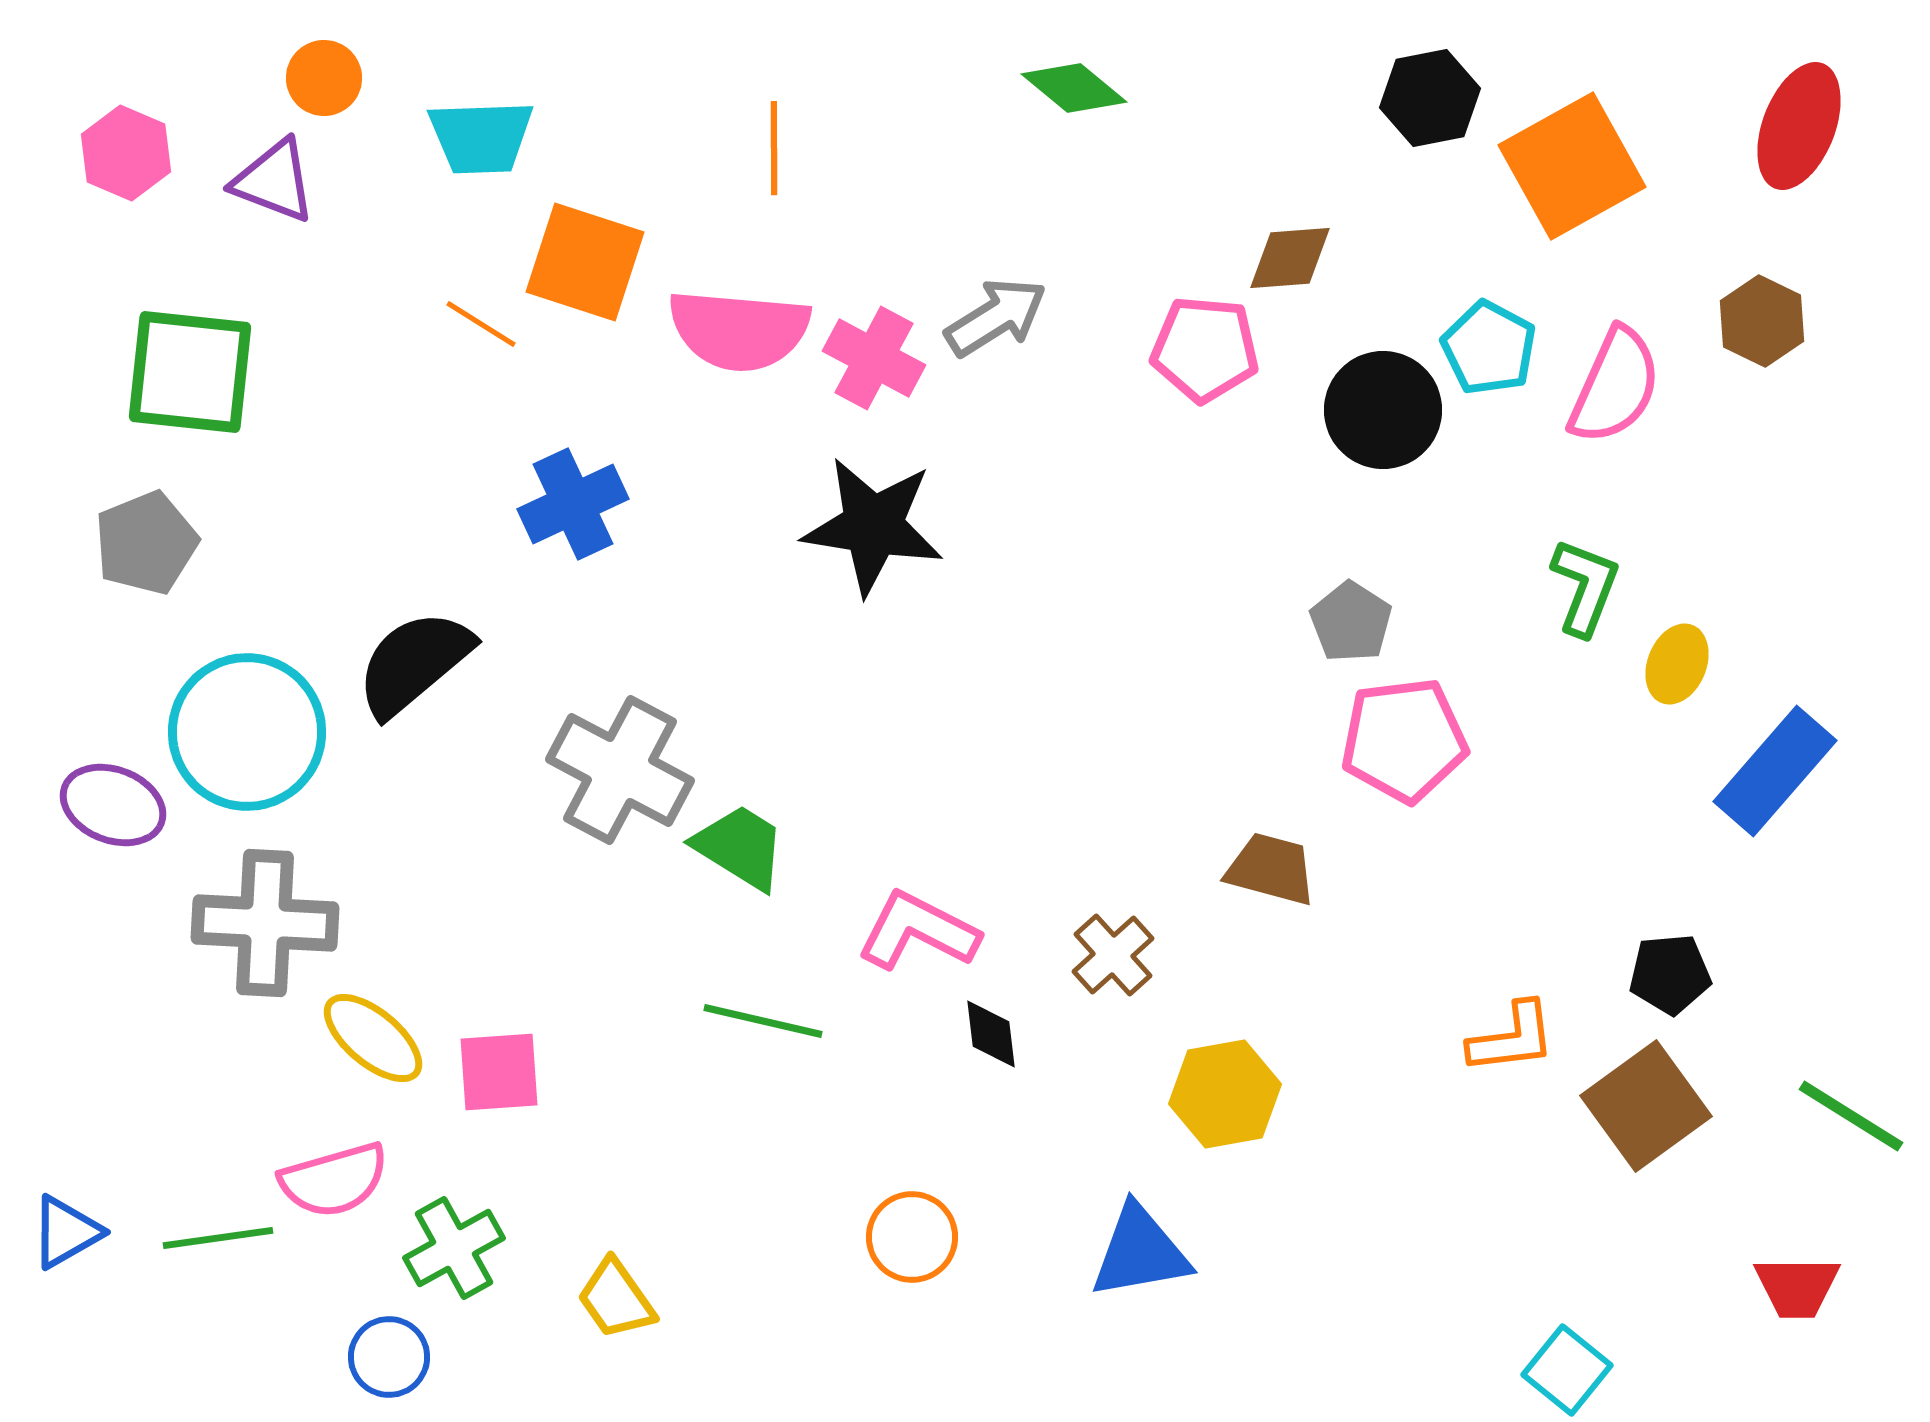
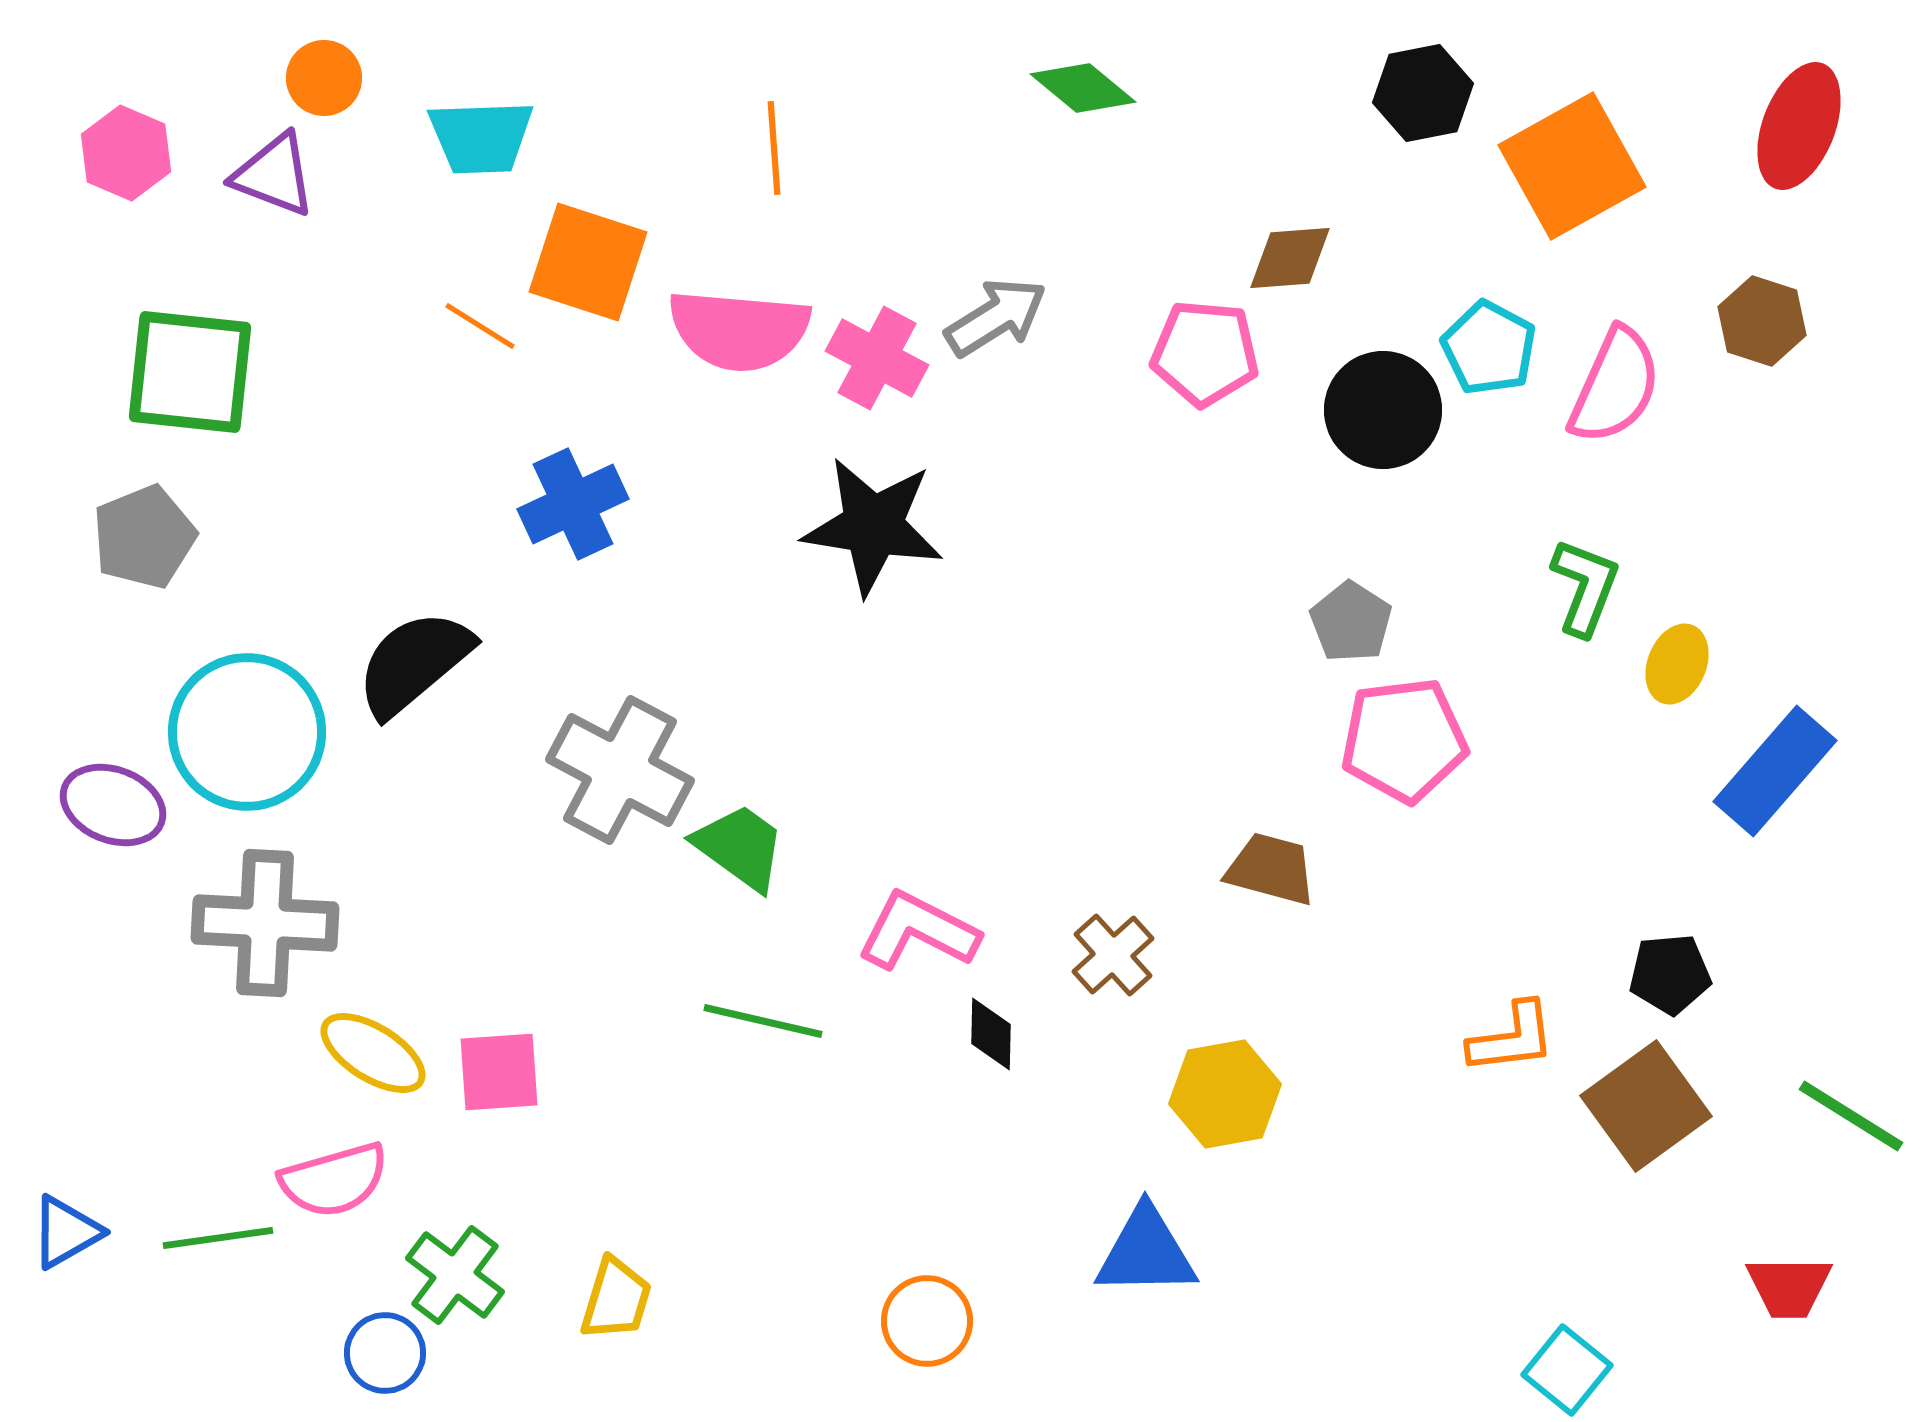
green diamond at (1074, 88): moved 9 px right
black hexagon at (1430, 98): moved 7 px left, 5 px up
orange line at (774, 148): rotated 4 degrees counterclockwise
purple triangle at (274, 181): moved 6 px up
orange square at (585, 262): moved 3 px right
brown hexagon at (1762, 321): rotated 8 degrees counterclockwise
orange line at (481, 324): moved 1 px left, 2 px down
pink pentagon at (1205, 349): moved 4 px down
pink cross at (874, 358): moved 3 px right
gray pentagon at (146, 543): moved 2 px left, 6 px up
green trapezoid at (740, 847): rotated 4 degrees clockwise
black diamond at (991, 1034): rotated 8 degrees clockwise
yellow ellipse at (373, 1038): moved 15 px down; rotated 8 degrees counterclockwise
orange circle at (912, 1237): moved 15 px right, 84 px down
green cross at (454, 1248): moved 1 px right, 27 px down; rotated 24 degrees counterclockwise
blue triangle at (1140, 1252): moved 6 px right; rotated 9 degrees clockwise
red trapezoid at (1797, 1287): moved 8 px left
yellow trapezoid at (616, 1299): rotated 128 degrees counterclockwise
blue circle at (389, 1357): moved 4 px left, 4 px up
